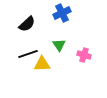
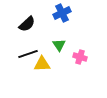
pink cross: moved 4 px left, 2 px down
